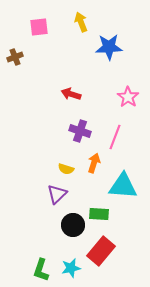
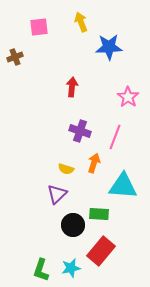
red arrow: moved 1 px right, 7 px up; rotated 78 degrees clockwise
